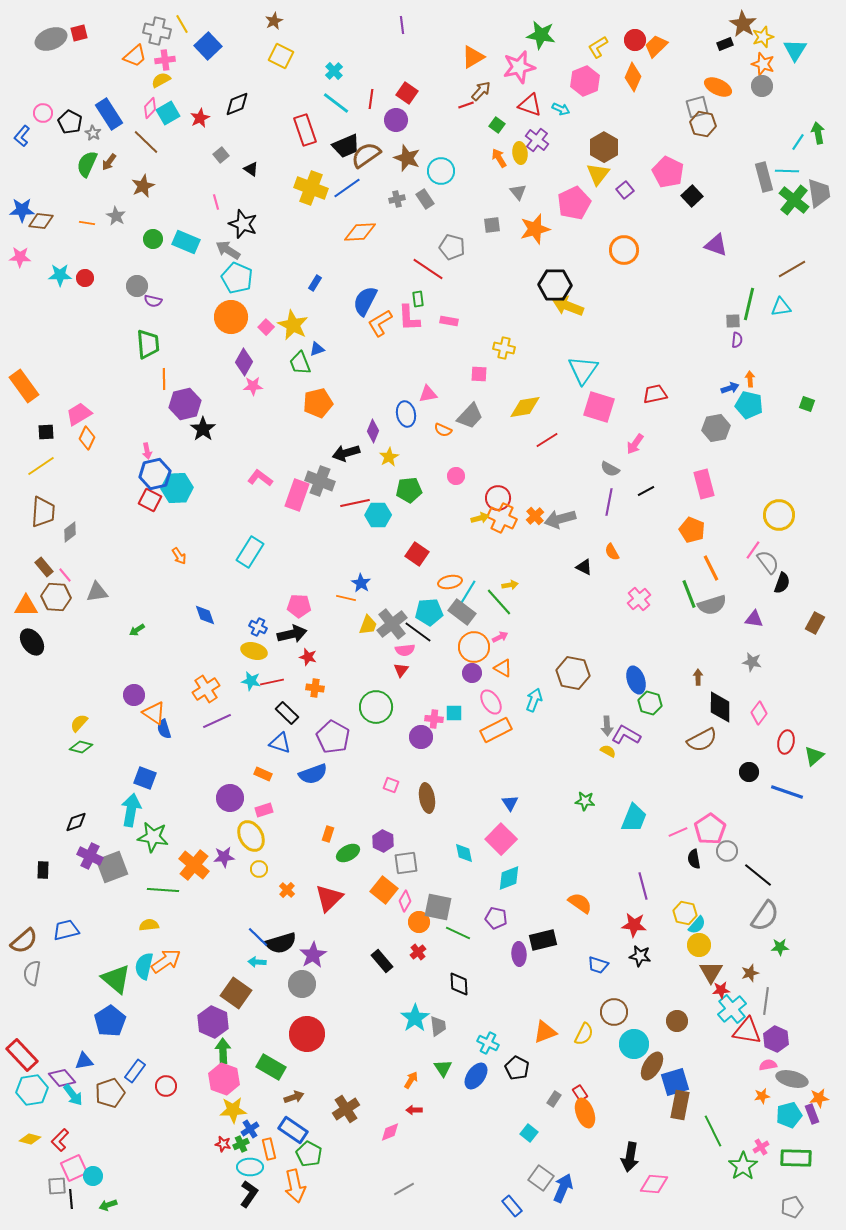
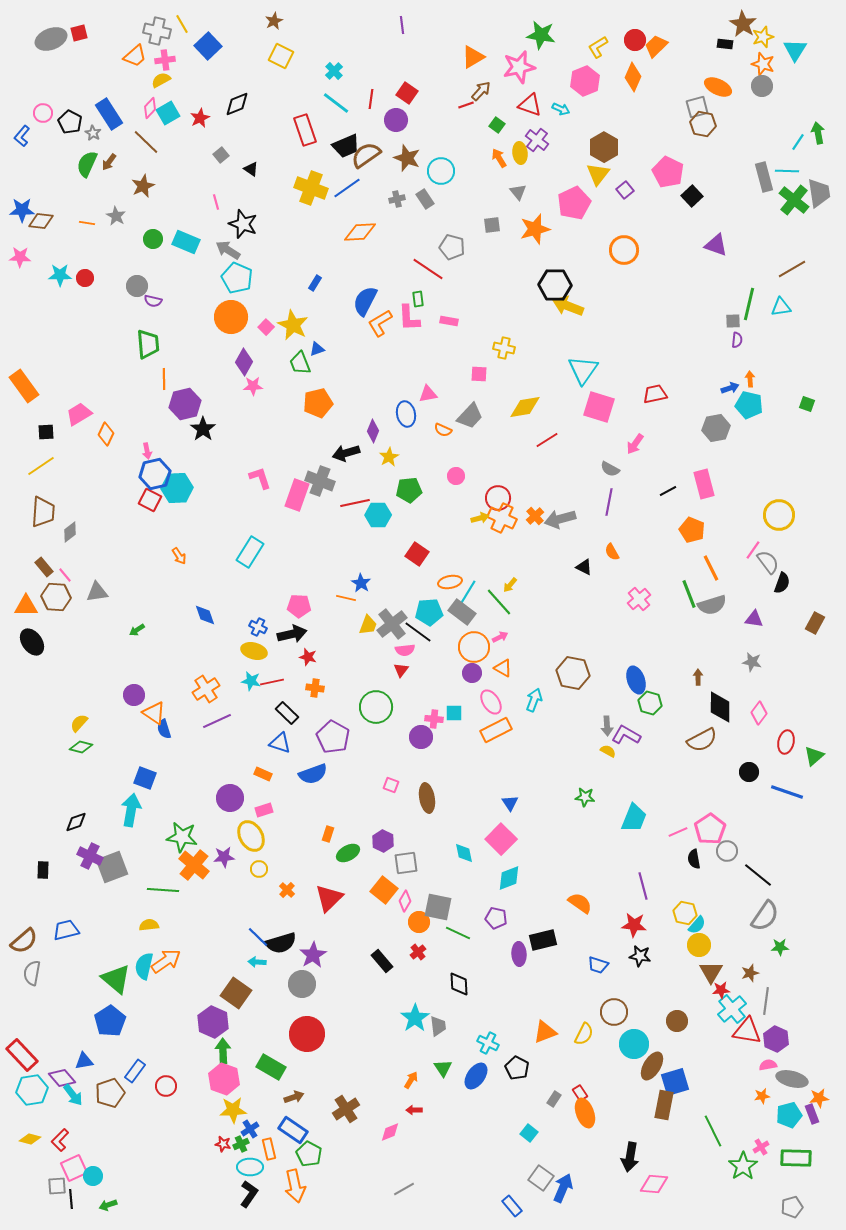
black rectangle at (725, 44): rotated 28 degrees clockwise
orange diamond at (87, 438): moved 19 px right, 4 px up
pink L-shape at (260, 478): rotated 35 degrees clockwise
black line at (646, 491): moved 22 px right
yellow arrow at (510, 585): rotated 140 degrees clockwise
green star at (585, 801): moved 4 px up
green star at (153, 837): moved 29 px right
brown rectangle at (680, 1105): moved 16 px left
